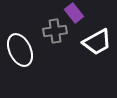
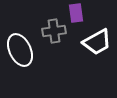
purple rectangle: moved 2 px right; rotated 30 degrees clockwise
gray cross: moved 1 px left
